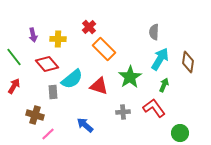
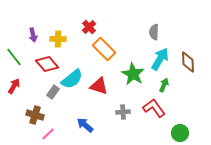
brown diamond: rotated 10 degrees counterclockwise
green star: moved 3 px right, 3 px up; rotated 10 degrees counterclockwise
gray rectangle: rotated 40 degrees clockwise
